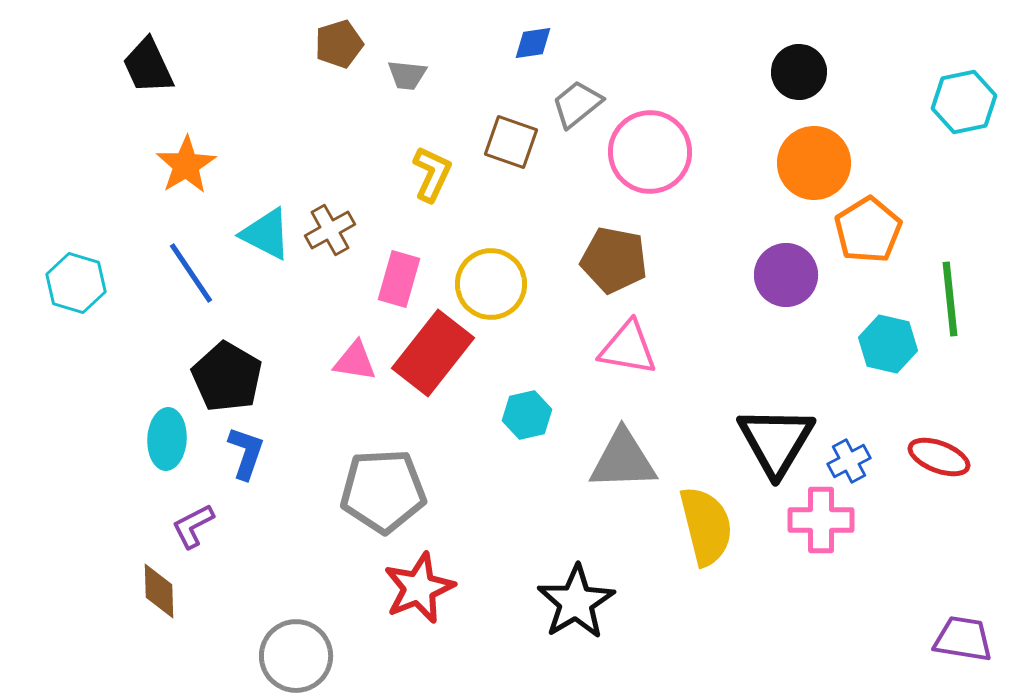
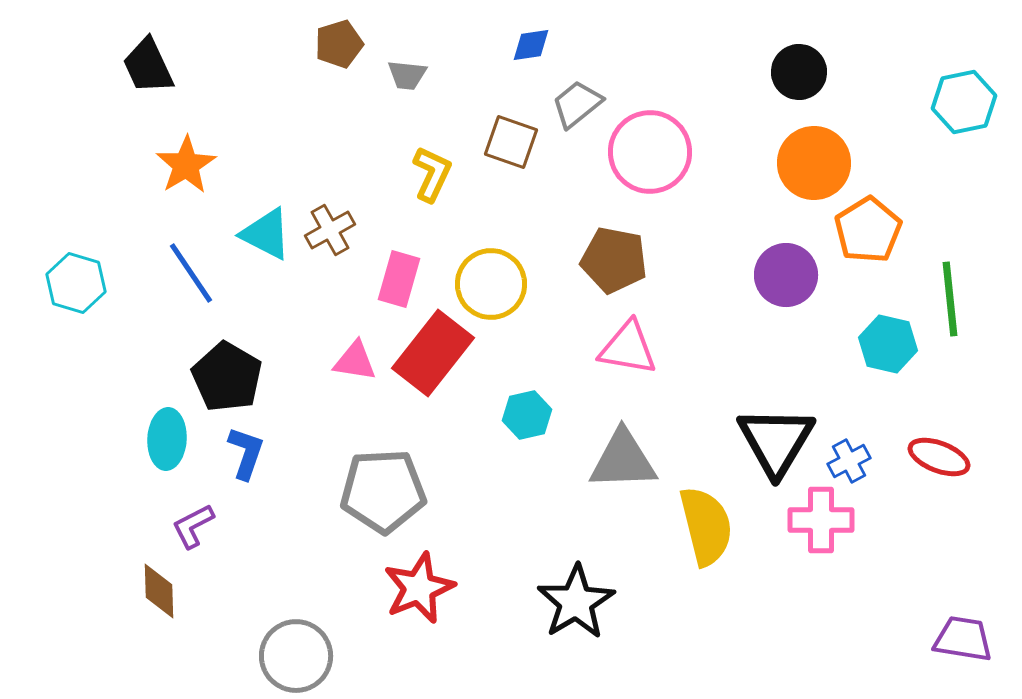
blue diamond at (533, 43): moved 2 px left, 2 px down
